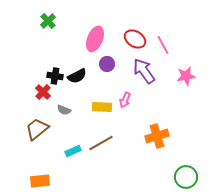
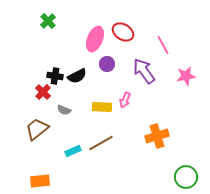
red ellipse: moved 12 px left, 7 px up
